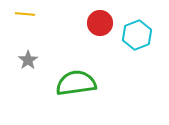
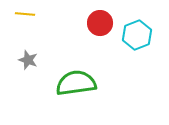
gray star: rotated 18 degrees counterclockwise
